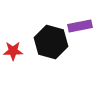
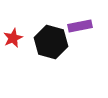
red star: moved 13 px up; rotated 24 degrees counterclockwise
